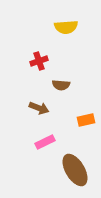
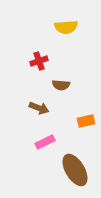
orange rectangle: moved 1 px down
